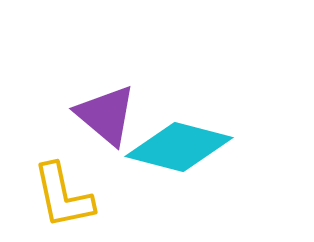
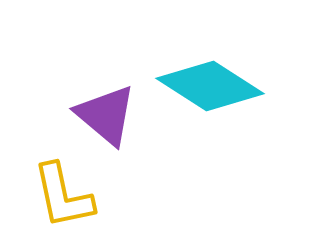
cyan diamond: moved 31 px right, 61 px up; rotated 18 degrees clockwise
